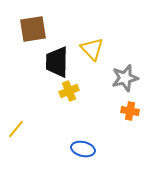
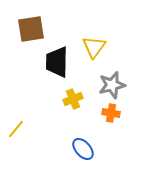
brown square: moved 2 px left
yellow triangle: moved 2 px right, 2 px up; rotated 20 degrees clockwise
gray star: moved 13 px left, 7 px down
yellow cross: moved 4 px right, 8 px down
orange cross: moved 19 px left, 2 px down
blue ellipse: rotated 35 degrees clockwise
